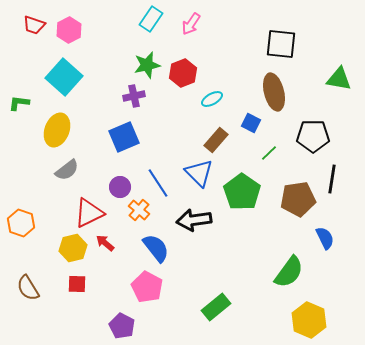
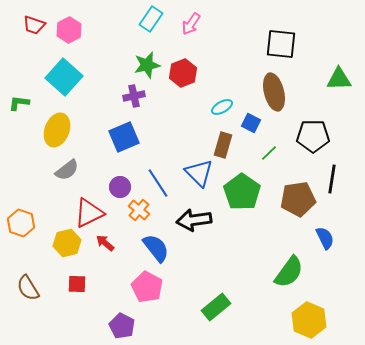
green triangle at (339, 79): rotated 12 degrees counterclockwise
cyan ellipse at (212, 99): moved 10 px right, 8 px down
brown rectangle at (216, 140): moved 7 px right, 5 px down; rotated 25 degrees counterclockwise
yellow hexagon at (73, 248): moved 6 px left, 5 px up
